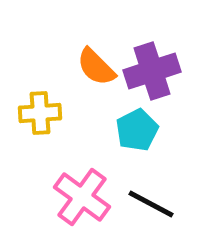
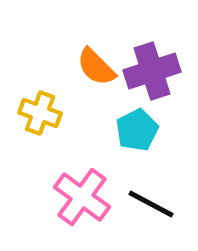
yellow cross: rotated 24 degrees clockwise
